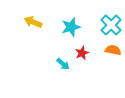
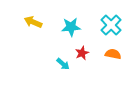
cyan star: rotated 12 degrees clockwise
orange semicircle: moved 4 px down
